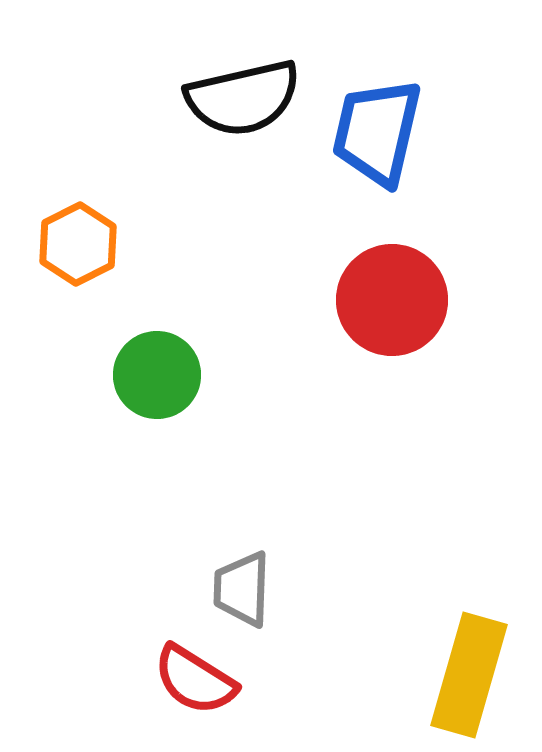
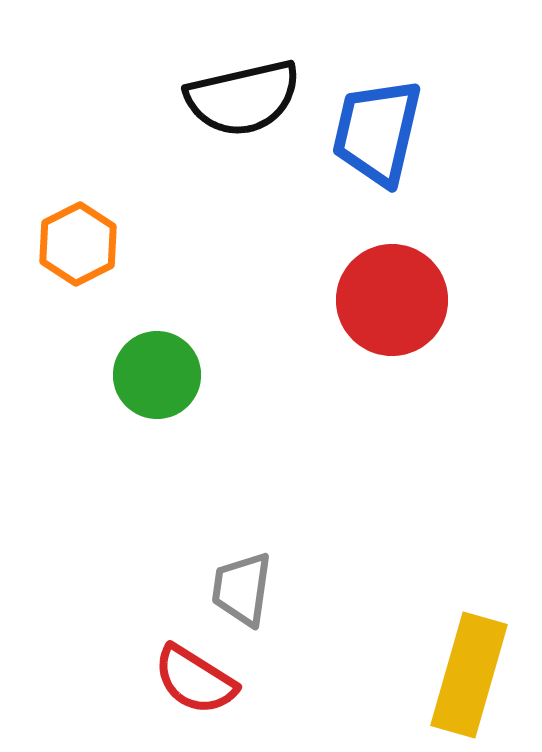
gray trapezoid: rotated 6 degrees clockwise
